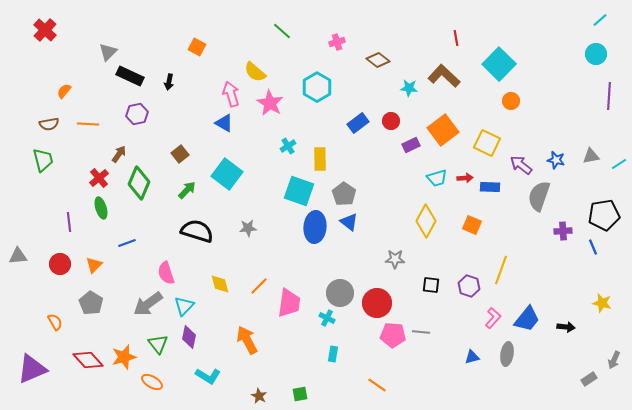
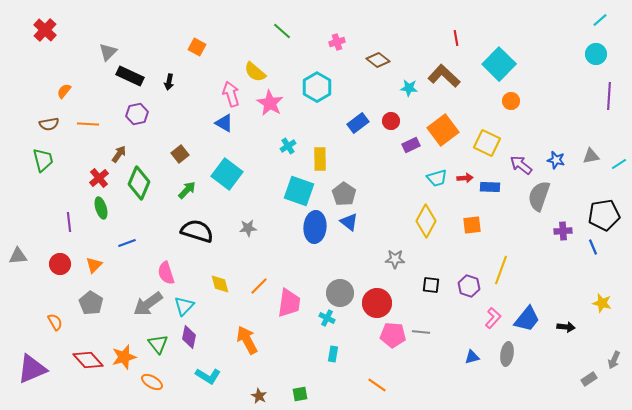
orange square at (472, 225): rotated 30 degrees counterclockwise
